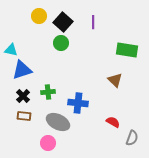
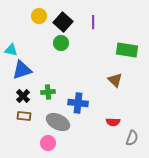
red semicircle: rotated 152 degrees clockwise
